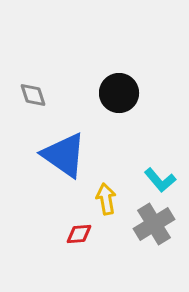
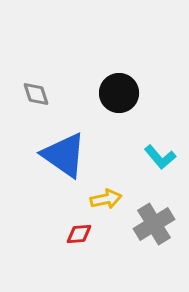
gray diamond: moved 3 px right, 1 px up
cyan L-shape: moved 23 px up
yellow arrow: rotated 88 degrees clockwise
